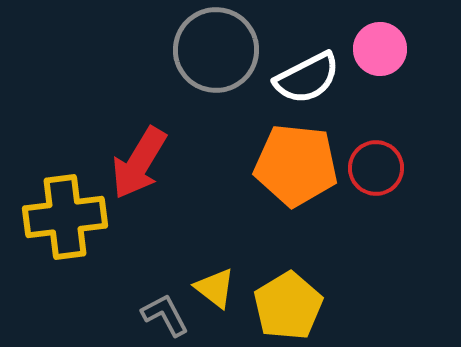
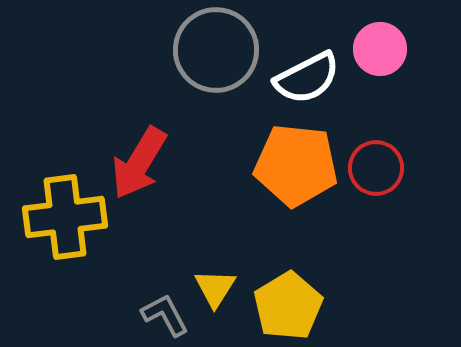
yellow triangle: rotated 24 degrees clockwise
